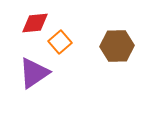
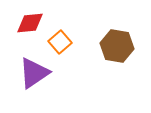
red diamond: moved 5 px left
brown hexagon: rotated 12 degrees clockwise
